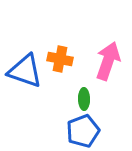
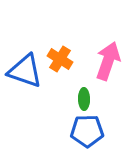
orange cross: rotated 20 degrees clockwise
blue pentagon: moved 4 px right; rotated 20 degrees clockwise
